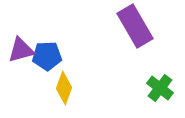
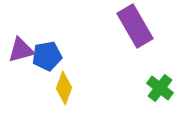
blue pentagon: rotated 8 degrees counterclockwise
